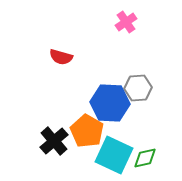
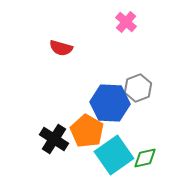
pink cross: rotated 15 degrees counterclockwise
red semicircle: moved 9 px up
gray hexagon: rotated 16 degrees counterclockwise
black cross: moved 2 px up; rotated 16 degrees counterclockwise
cyan square: rotated 30 degrees clockwise
